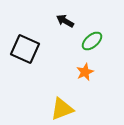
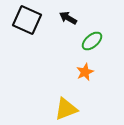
black arrow: moved 3 px right, 3 px up
black square: moved 2 px right, 29 px up
yellow triangle: moved 4 px right
